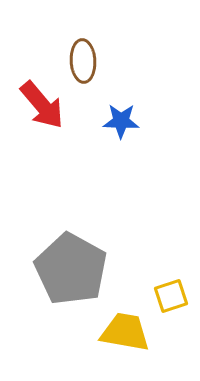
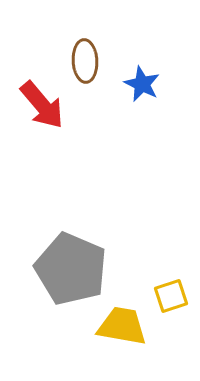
brown ellipse: moved 2 px right
blue star: moved 21 px right, 37 px up; rotated 24 degrees clockwise
gray pentagon: rotated 6 degrees counterclockwise
yellow trapezoid: moved 3 px left, 6 px up
